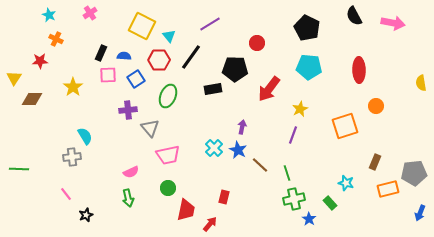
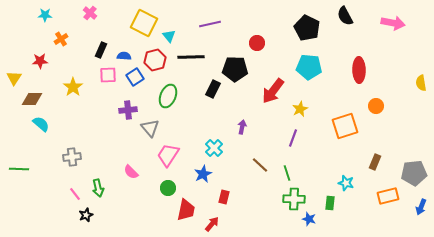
pink cross at (90, 13): rotated 16 degrees counterclockwise
cyan star at (49, 15): moved 4 px left; rotated 24 degrees counterclockwise
black semicircle at (354, 16): moved 9 px left
purple line at (210, 24): rotated 20 degrees clockwise
yellow square at (142, 26): moved 2 px right, 3 px up
orange cross at (56, 39): moved 5 px right; rotated 32 degrees clockwise
black rectangle at (101, 53): moved 3 px up
black line at (191, 57): rotated 52 degrees clockwise
red hexagon at (159, 60): moved 4 px left; rotated 15 degrees counterclockwise
blue square at (136, 79): moved 1 px left, 2 px up
black rectangle at (213, 89): rotated 54 degrees counterclockwise
red arrow at (269, 89): moved 4 px right, 2 px down
purple line at (293, 135): moved 3 px down
cyan semicircle at (85, 136): moved 44 px left, 12 px up; rotated 18 degrees counterclockwise
blue star at (238, 150): moved 35 px left, 24 px down; rotated 18 degrees clockwise
pink trapezoid at (168, 155): rotated 135 degrees clockwise
pink semicircle at (131, 172): rotated 70 degrees clockwise
orange rectangle at (388, 189): moved 7 px down
pink line at (66, 194): moved 9 px right
green arrow at (128, 198): moved 30 px left, 10 px up
green cross at (294, 199): rotated 15 degrees clockwise
green rectangle at (330, 203): rotated 48 degrees clockwise
blue arrow at (420, 213): moved 1 px right, 6 px up
blue star at (309, 219): rotated 16 degrees counterclockwise
red arrow at (210, 224): moved 2 px right
